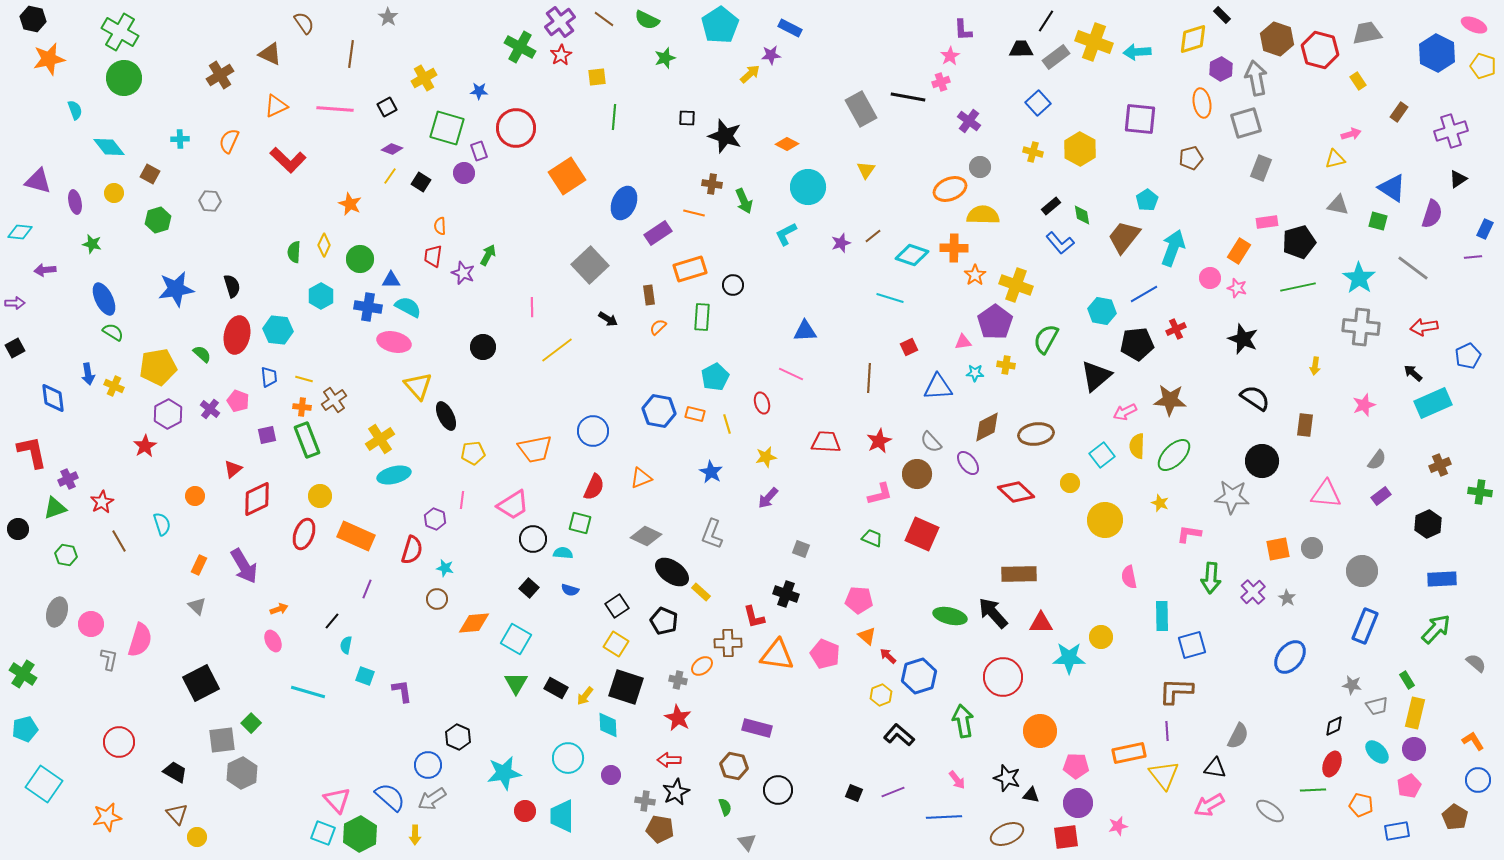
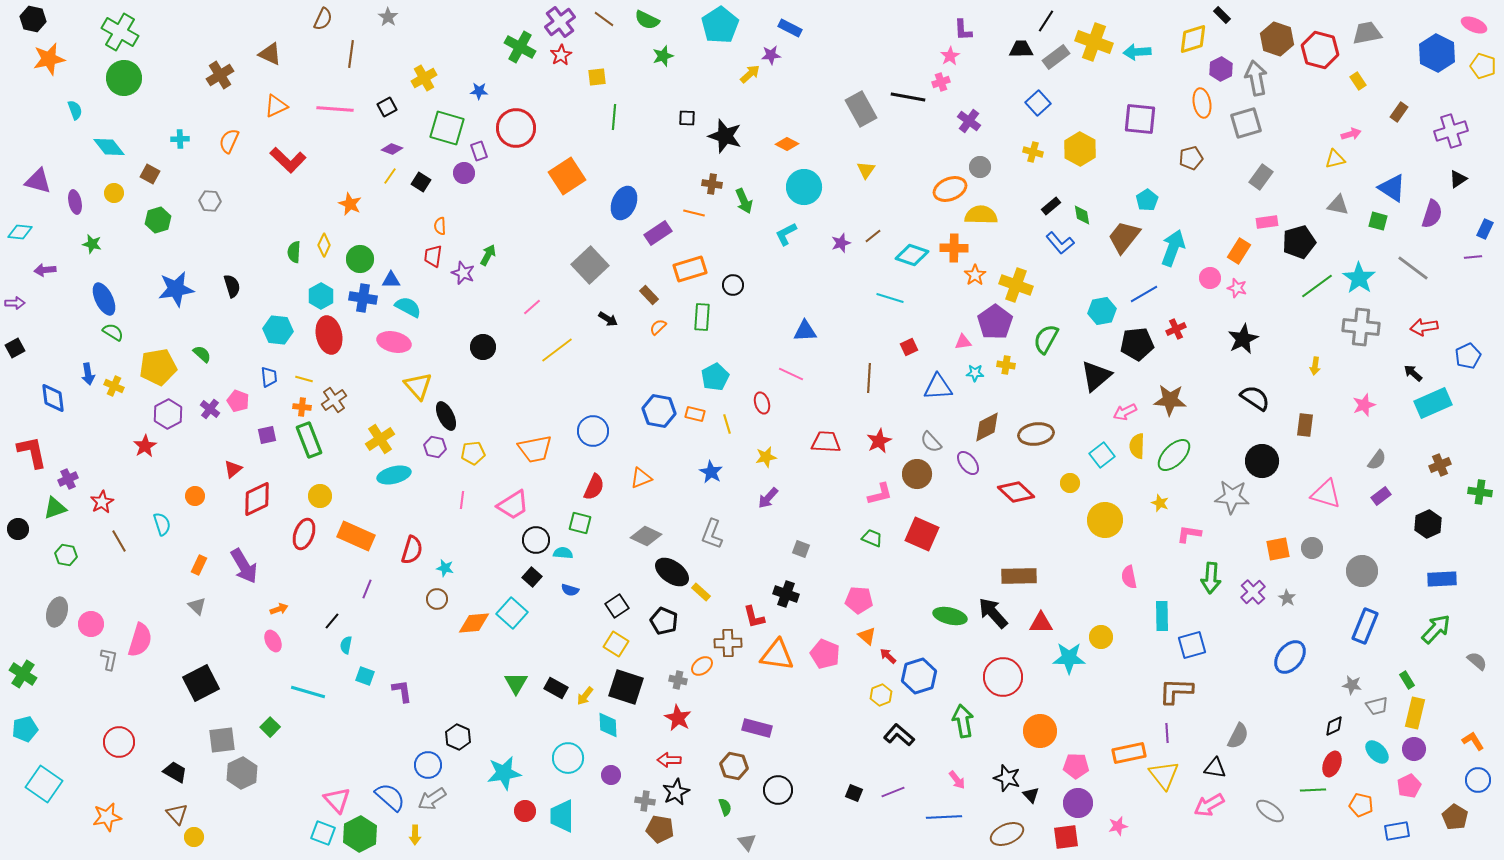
brown semicircle at (304, 23): moved 19 px right, 4 px up; rotated 60 degrees clockwise
green star at (665, 58): moved 2 px left, 2 px up
gray rectangle at (1261, 168): moved 9 px down; rotated 15 degrees clockwise
cyan circle at (808, 187): moved 4 px left
yellow semicircle at (983, 215): moved 2 px left
green line at (1298, 287): moved 19 px right, 1 px up; rotated 24 degrees counterclockwise
brown rectangle at (649, 295): rotated 36 degrees counterclockwise
blue cross at (368, 307): moved 5 px left, 9 px up
pink line at (532, 307): rotated 48 degrees clockwise
cyan hexagon at (1102, 311): rotated 20 degrees counterclockwise
red ellipse at (237, 335): moved 92 px right; rotated 24 degrees counterclockwise
black star at (1243, 339): rotated 24 degrees clockwise
green rectangle at (307, 440): moved 2 px right
pink triangle at (1326, 494): rotated 12 degrees clockwise
purple hexagon at (435, 519): moved 72 px up; rotated 10 degrees counterclockwise
black circle at (533, 539): moved 3 px right, 1 px down
brown rectangle at (1019, 574): moved 2 px down
black square at (529, 588): moved 3 px right, 11 px up
cyan square at (516, 639): moved 4 px left, 26 px up; rotated 12 degrees clockwise
gray semicircle at (1476, 663): moved 1 px right, 2 px up
green square at (251, 723): moved 19 px right, 4 px down
purple line at (1167, 731): moved 2 px down
black triangle at (1031, 795): rotated 36 degrees clockwise
yellow circle at (197, 837): moved 3 px left
